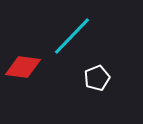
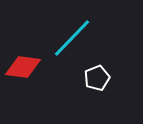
cyan line: moved 2 px down
